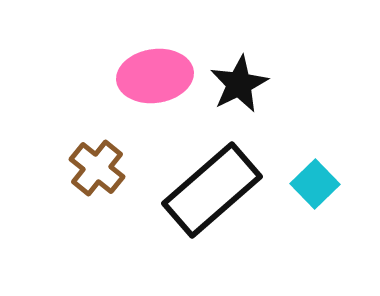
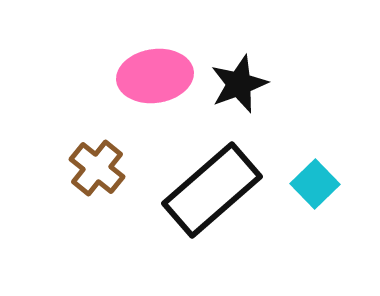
black star: rotated 6 degrees clockwise
